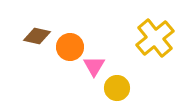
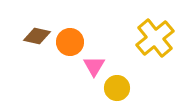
orange circle: moved 5 px up
